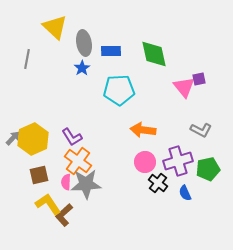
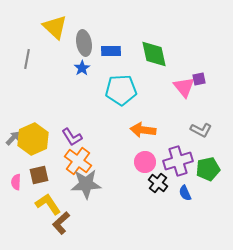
cyan pentagon: moved 2 px right
pink semicircle: moved 50 px left
brown L-shape: moved 3 px left, 8 px down
